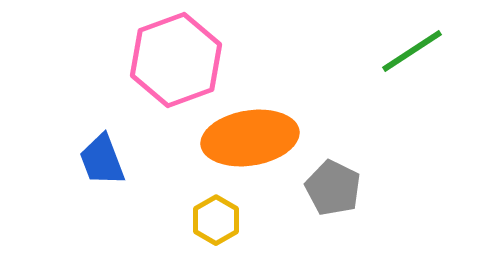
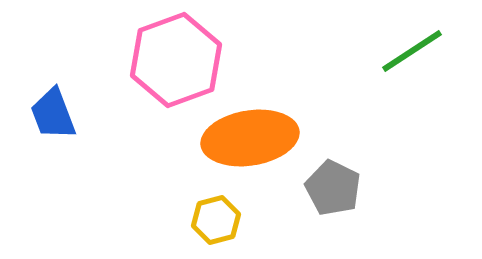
blue trapezoid: moved 49 px left, 46 px up
yellow hexagon: rotated 15 degrees clockwise
